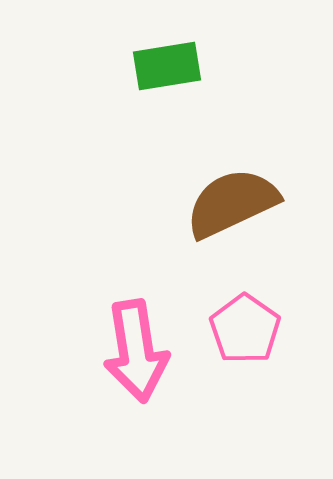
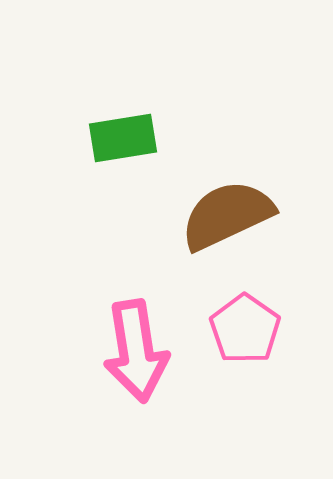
green rectangle: moved 44 px left, 72 px down
brown semicircle: moved 5 px left, 12 px down
